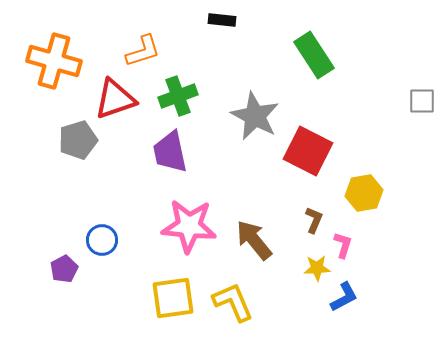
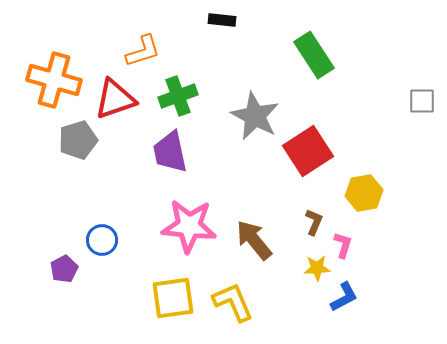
orange cross: moved 19 px down
red square: rotated 30 degrees clockwise
brown L-shape: moved 2 px down
